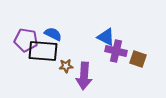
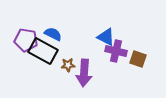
black rectangle: rotated 24 degrees clockwise
brown star: moved 2 px right, 1 px up
purple arrow: moved 3 px up
